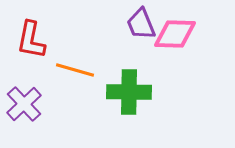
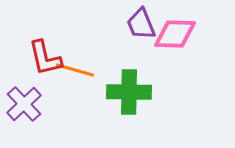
red L-shape: moved 14 px right, 18 px down; rotated 24 degrees counterclockwise
